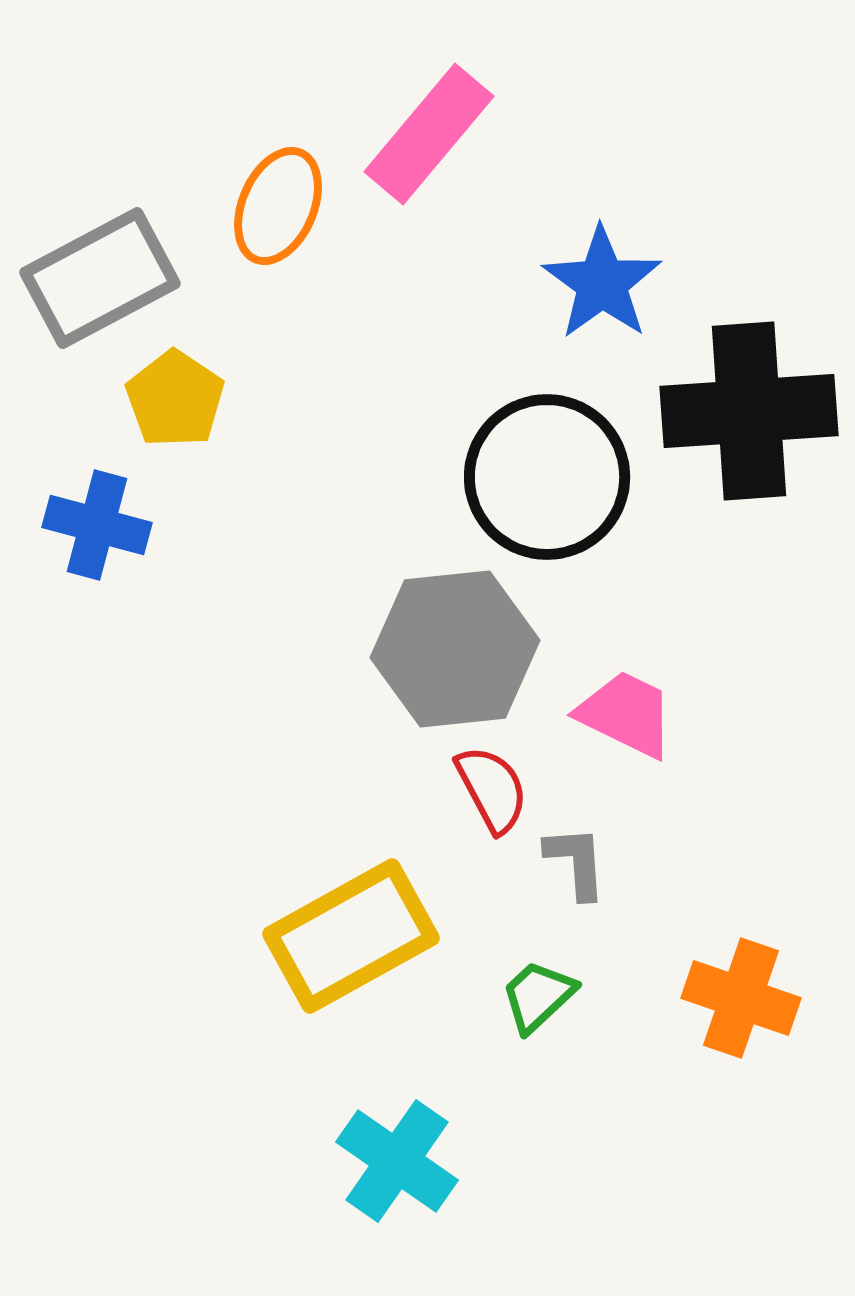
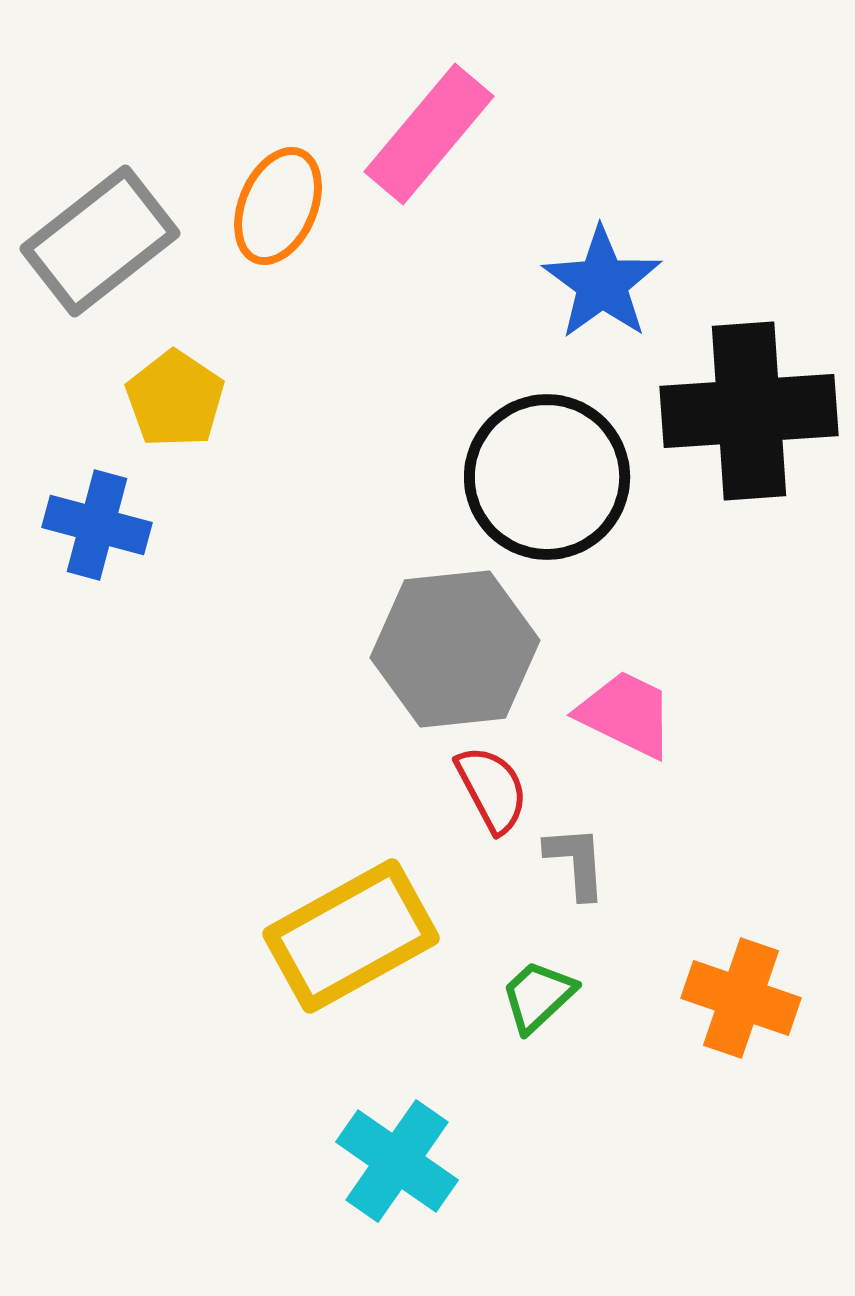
gray rectangle: moved 37 px up; rotated 10 degrees counterclockwise
